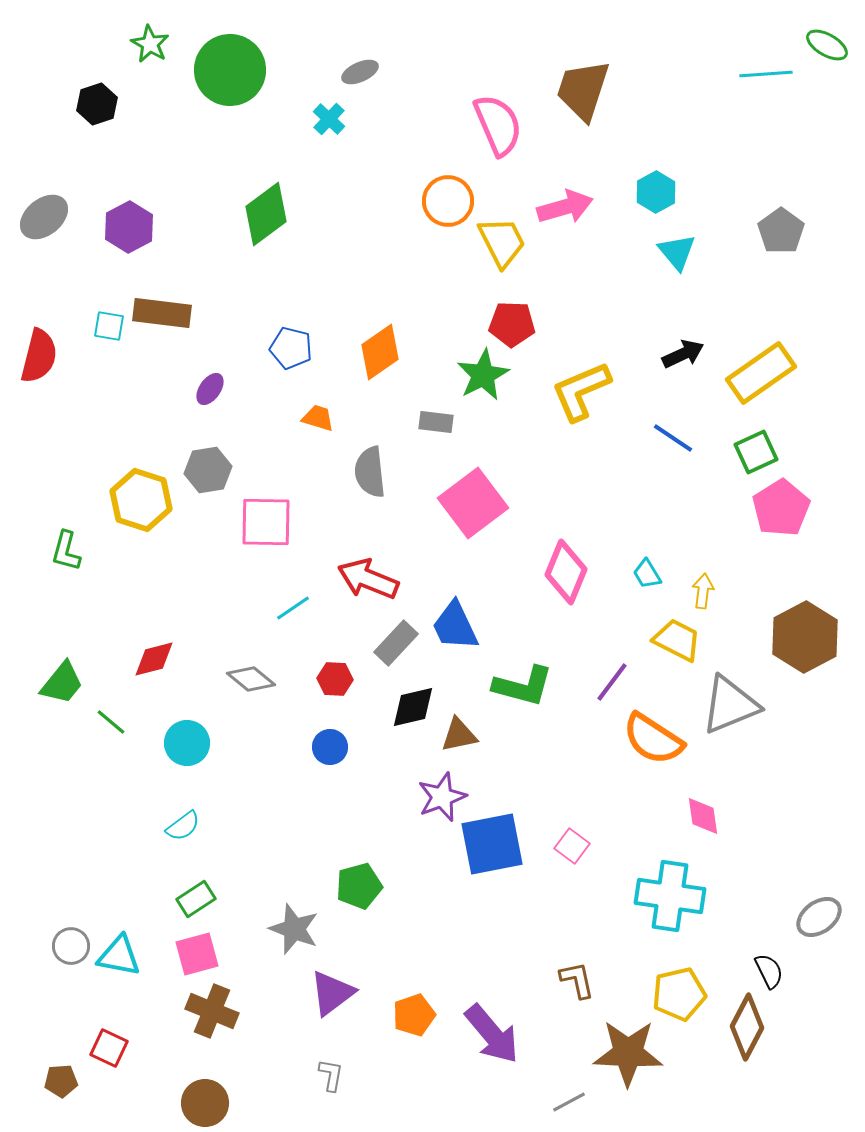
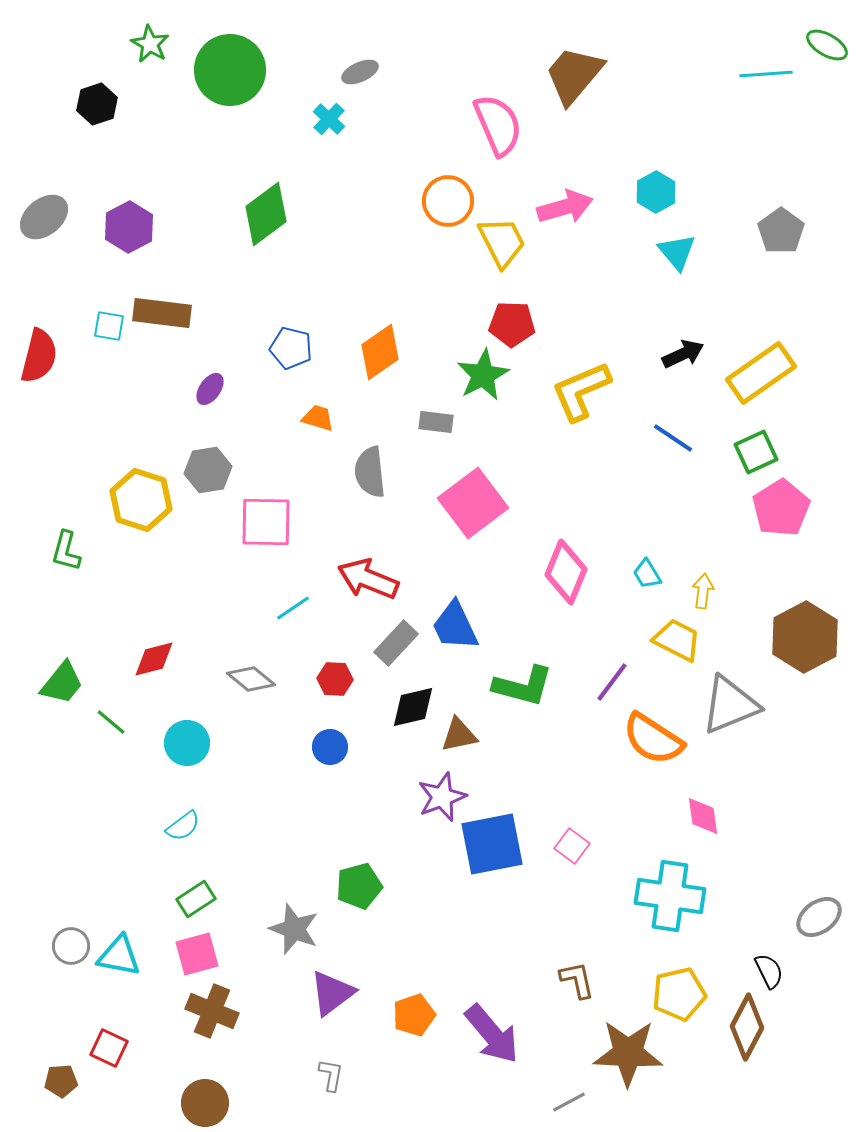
brown trapezoid at (583, 90): moved 9 px left, 15 px up; rotated 22 degrees clockwise
